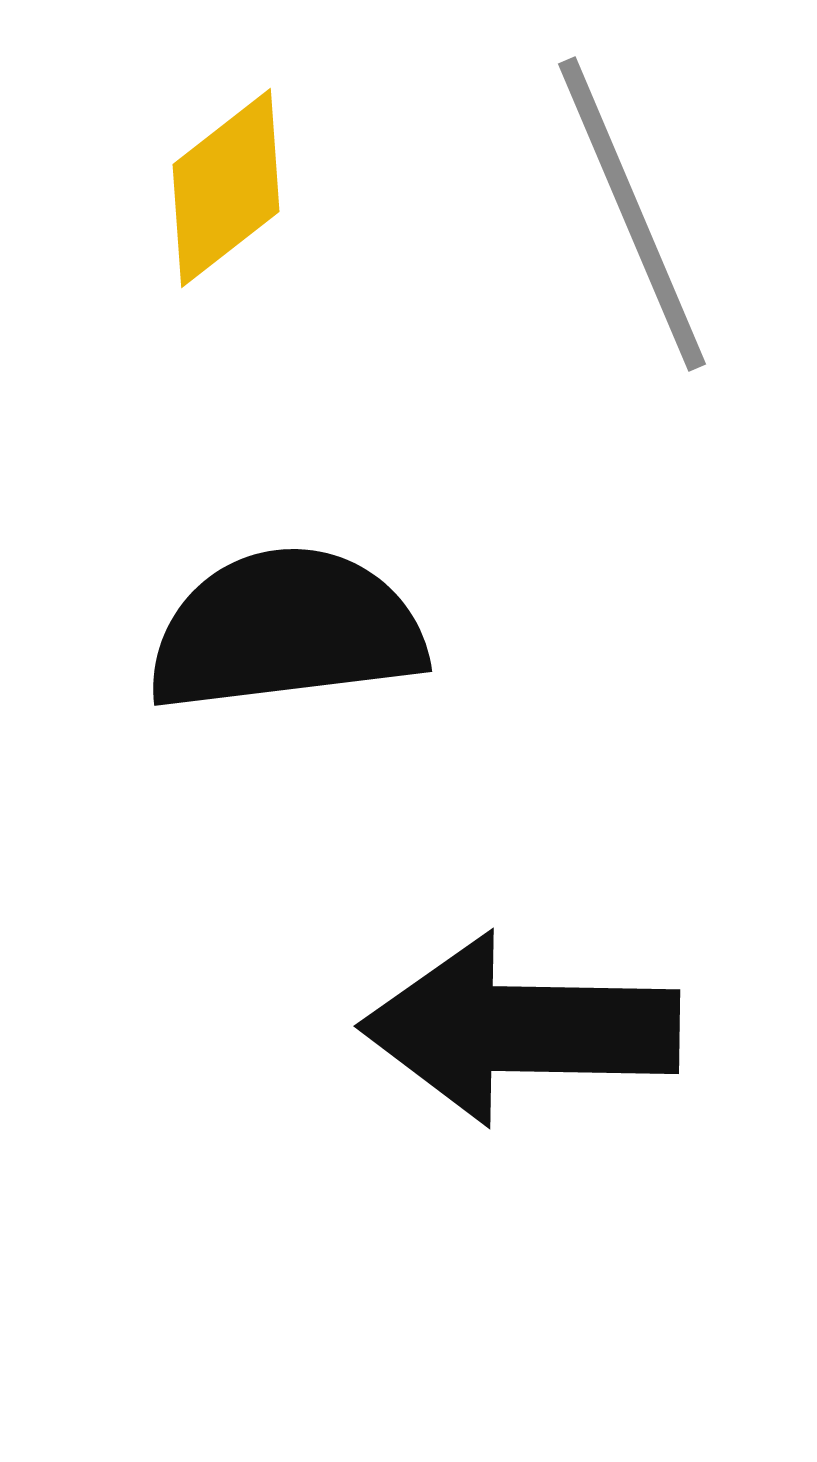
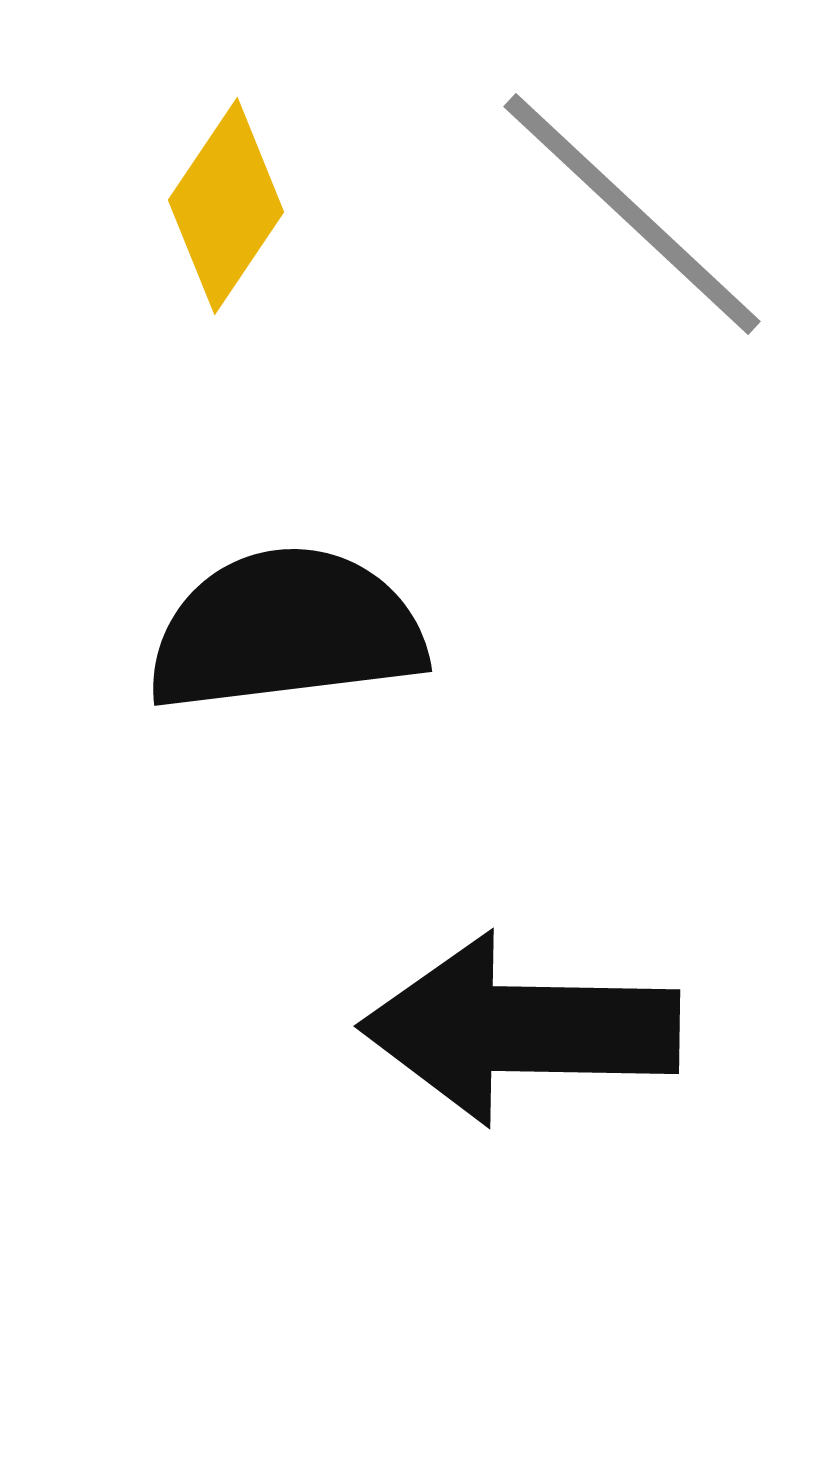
yellow diamond: moved 18 px down; rotated 18 degrees counterclockwise
gray line: rotated 24 degrees counterclockwise
